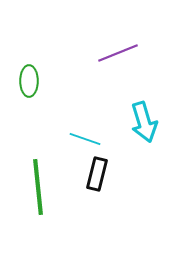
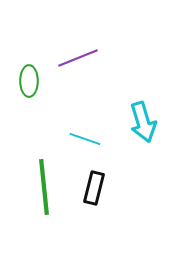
purple line: moved 40 px left, 5 px down
cyan arrow: moved 1 px left
black rectangle: moved 3 px left, 14 px down
green line: moved 6 px right
